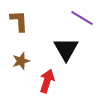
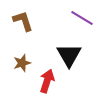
brown L-shape: moved 4 px right; rotated 15 degrees counterclockwise
black triangle: moved 3 px right, 6 px down
brown star: moved 1 px right, 2 px down
